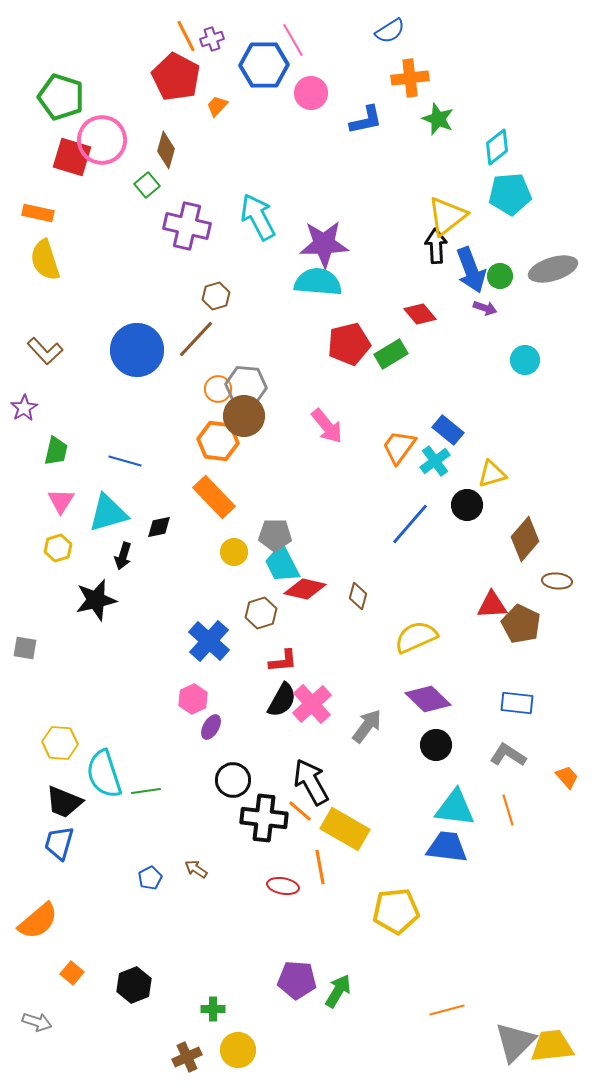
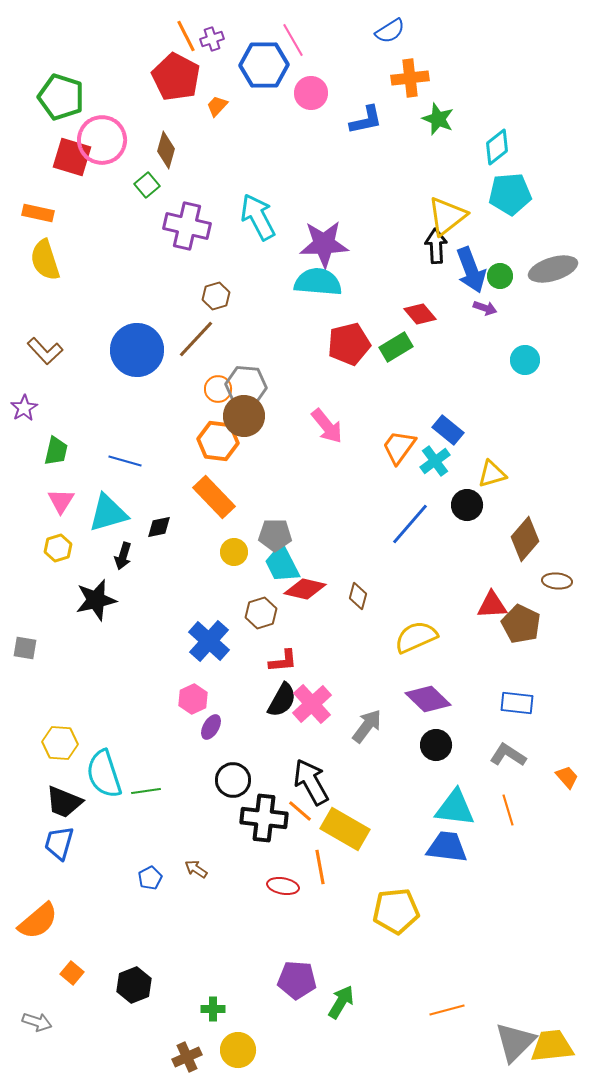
green rectangle at (391, 354): moved 5 px right, 7 px up
green arrow at (338, 991): moved 3 px right, 11 px down
